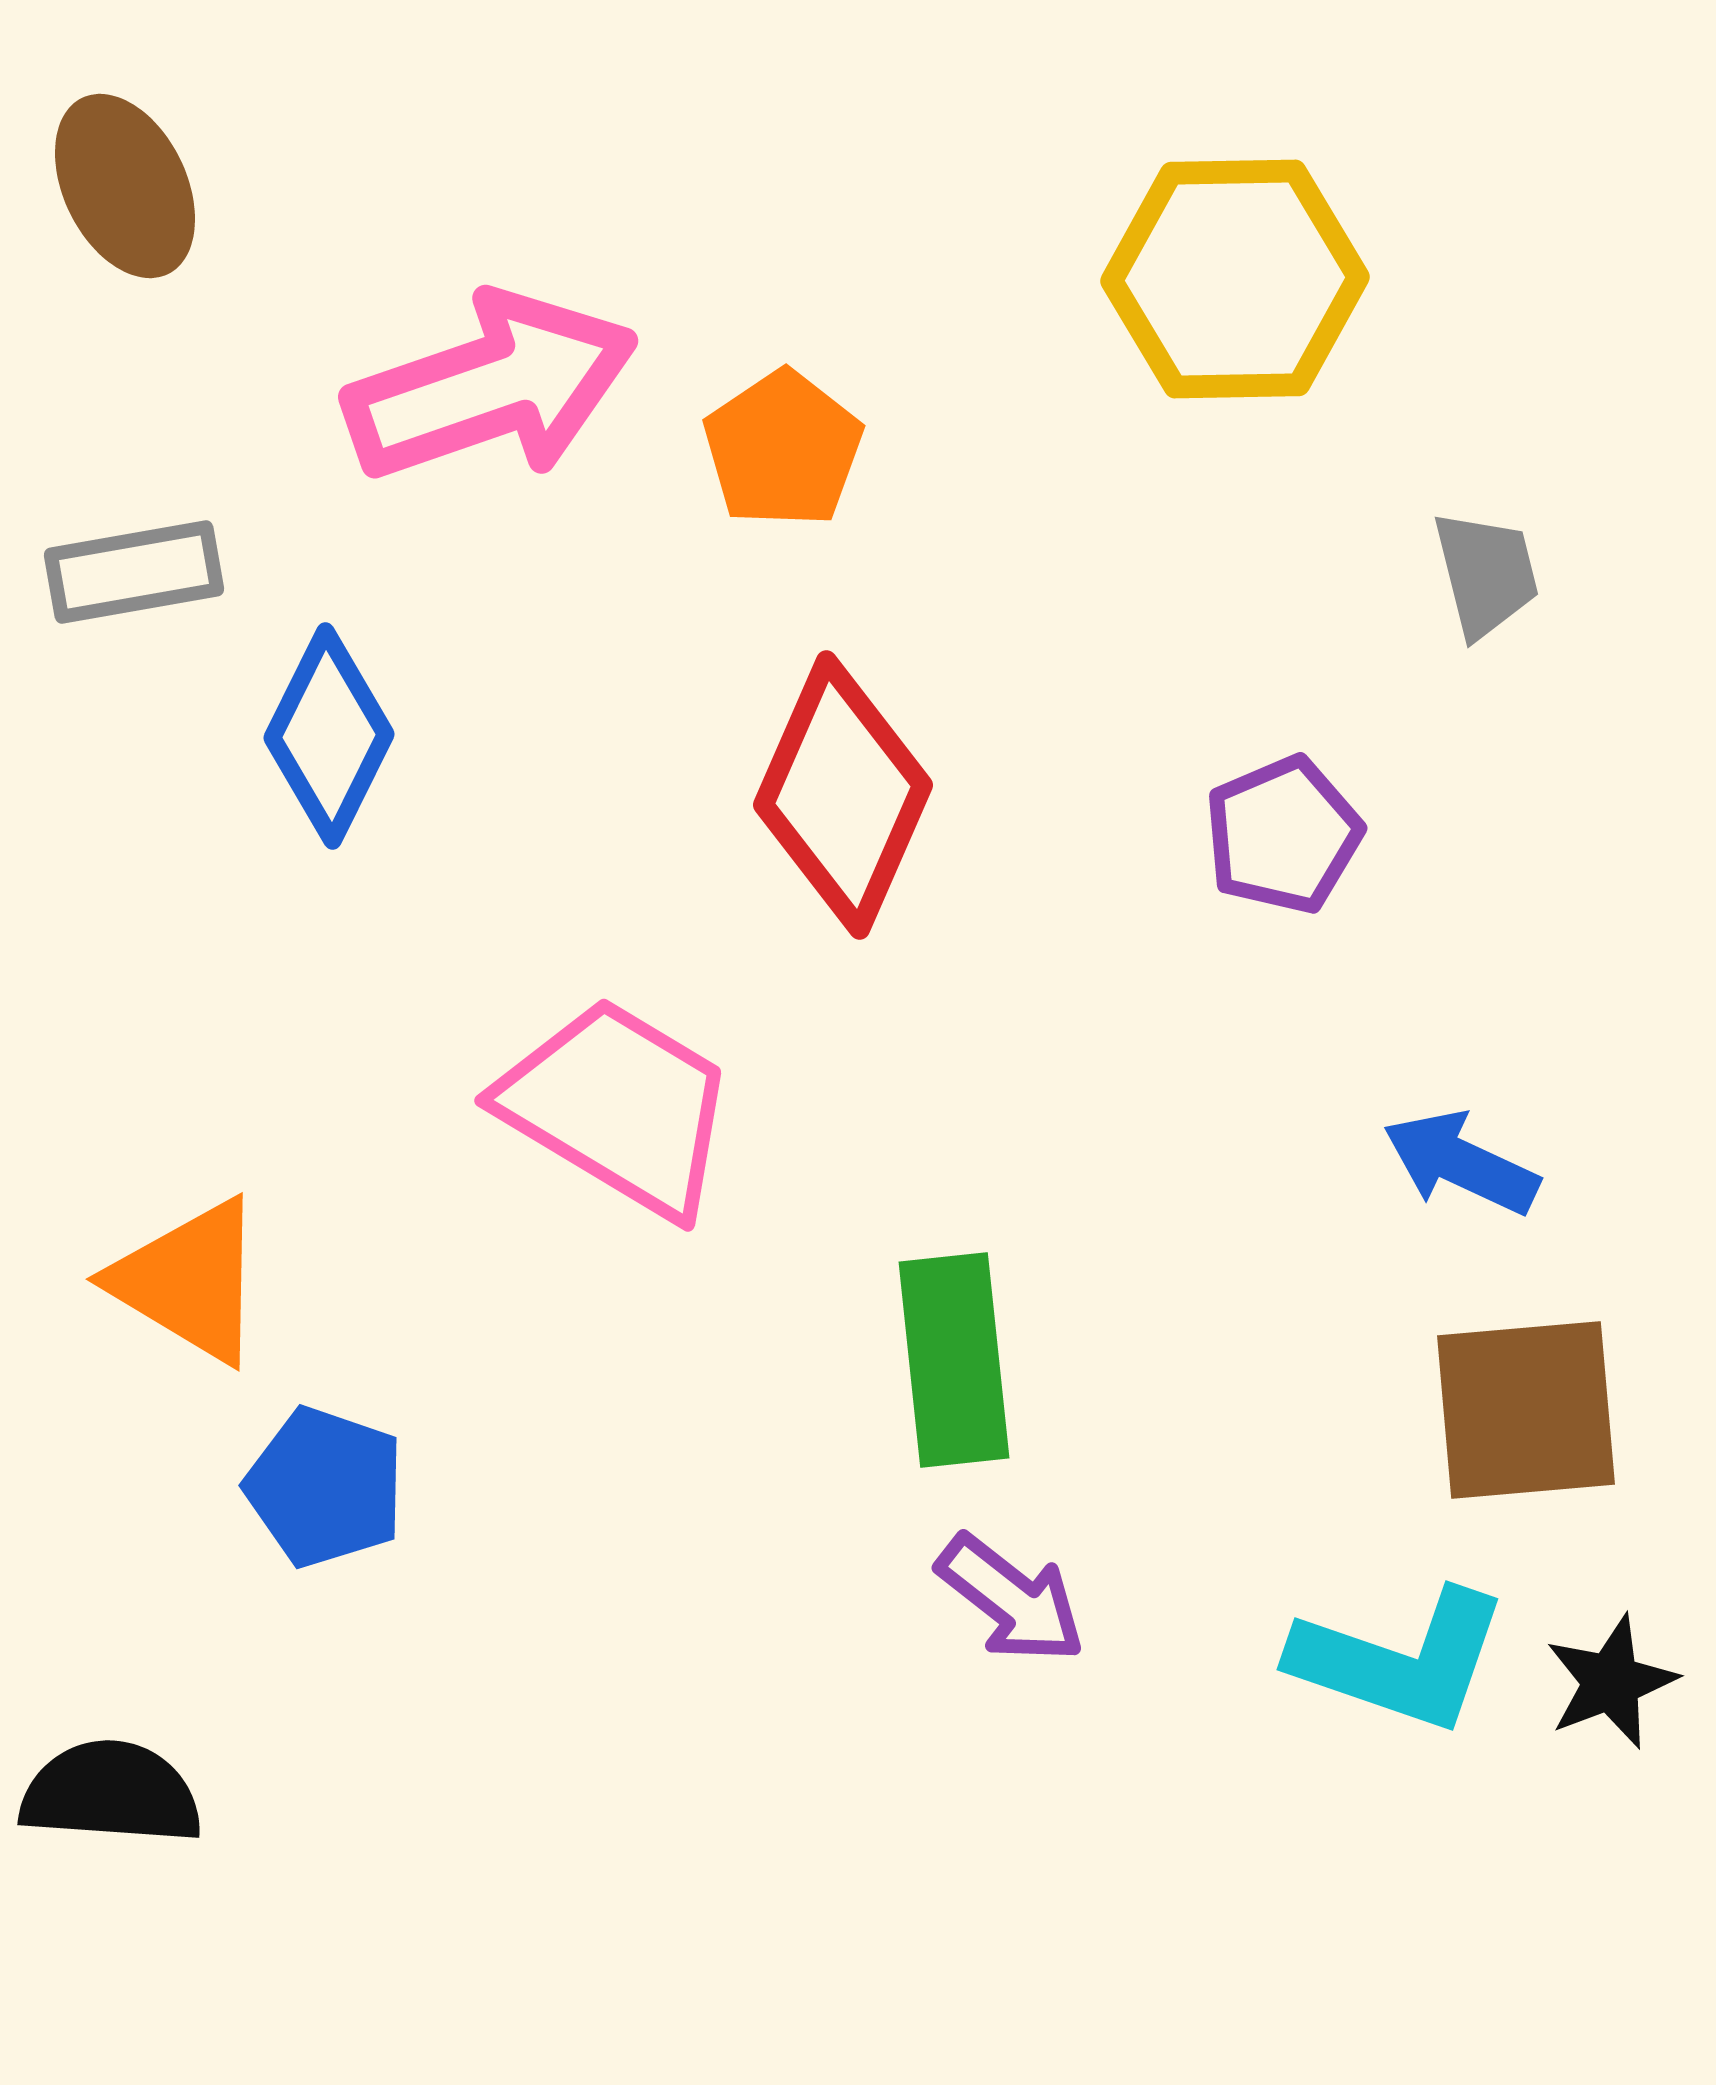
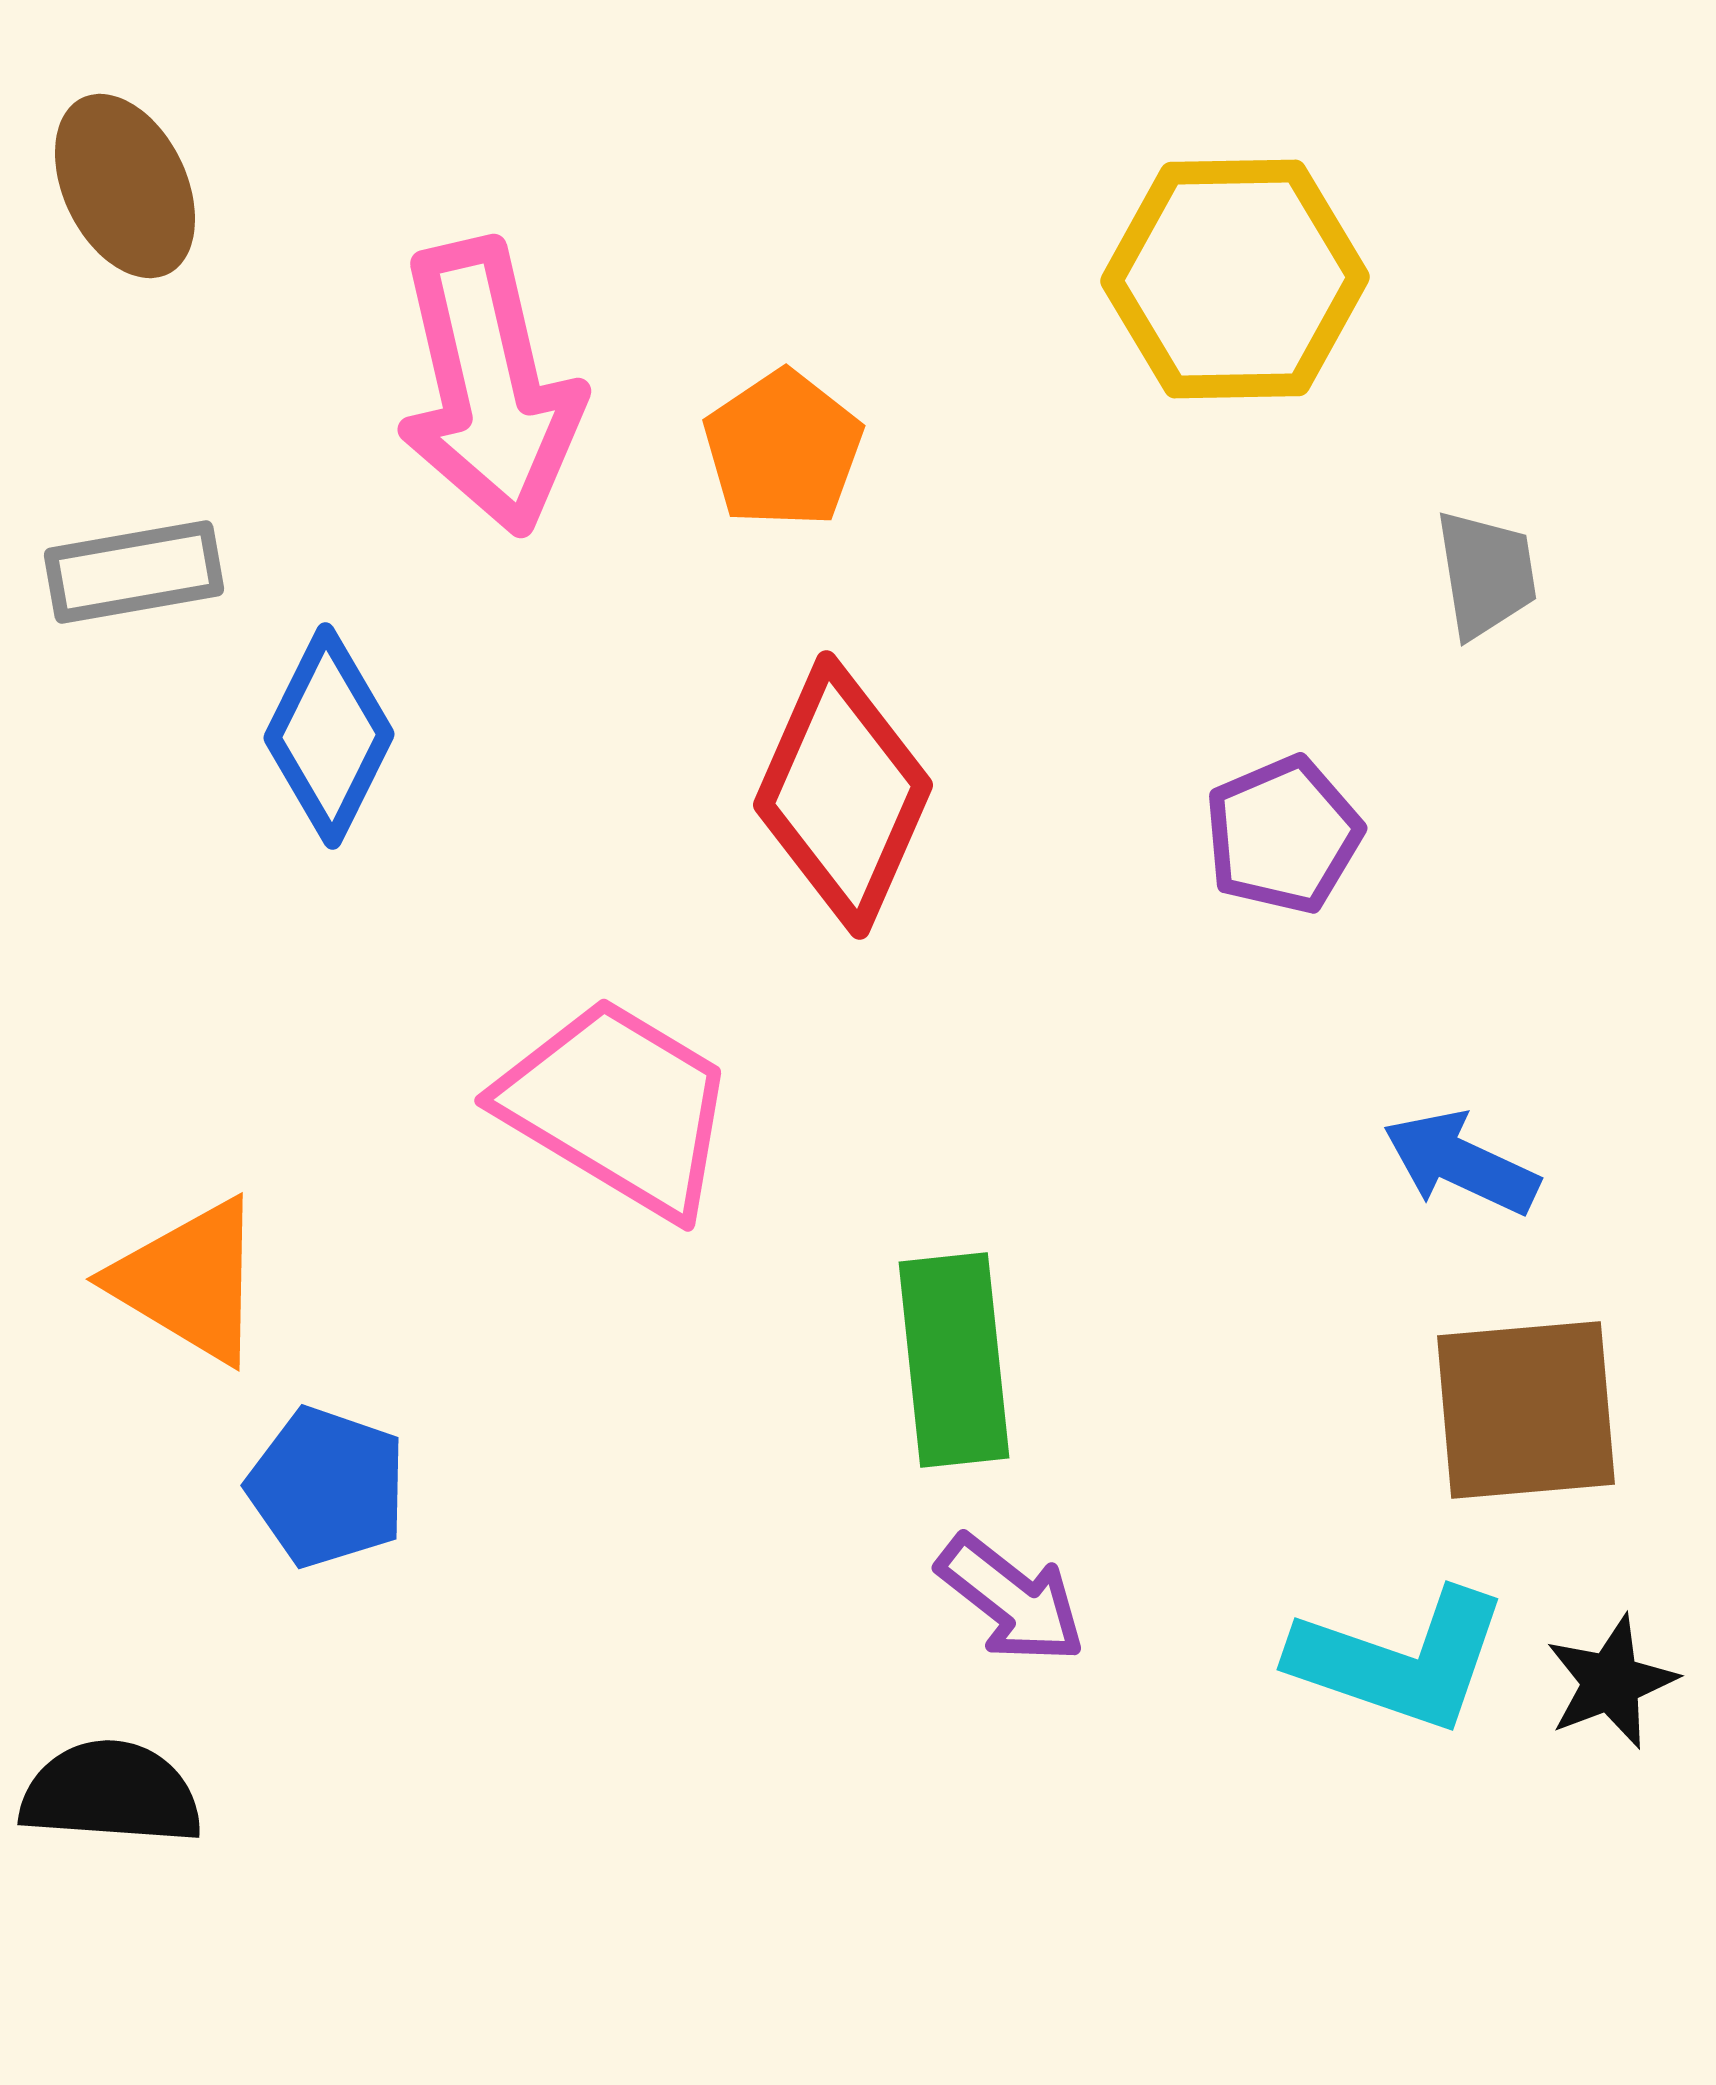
pink arrow: moved 2 px left; rotated 96 degrees clockwise
gray trapezoid: rotated 5 degrees clockwise
blue pentagon: moved 2 px right
